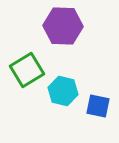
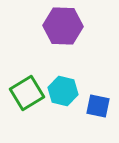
green square: moved 23 px down
